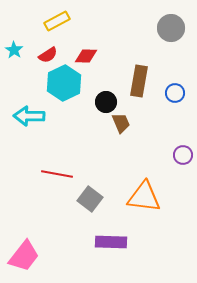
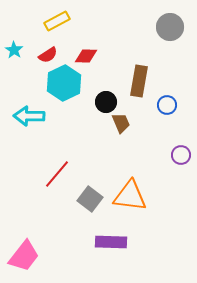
gray circle: moved 1 px left, 1 px up
blue circle: moved 8 px left, 12 px down
purple circle: moved 2 px left
red line: rotated 60 degrees counterclockwise
orange triangle: moved 14 px left, 1 px up
